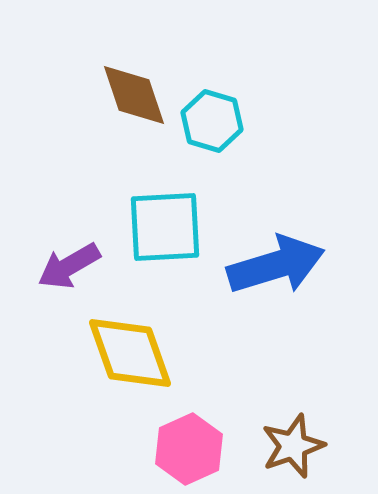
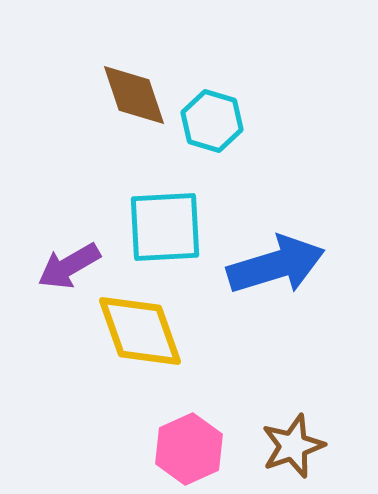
yellow diamond: moved 10 px right, 22 px up
